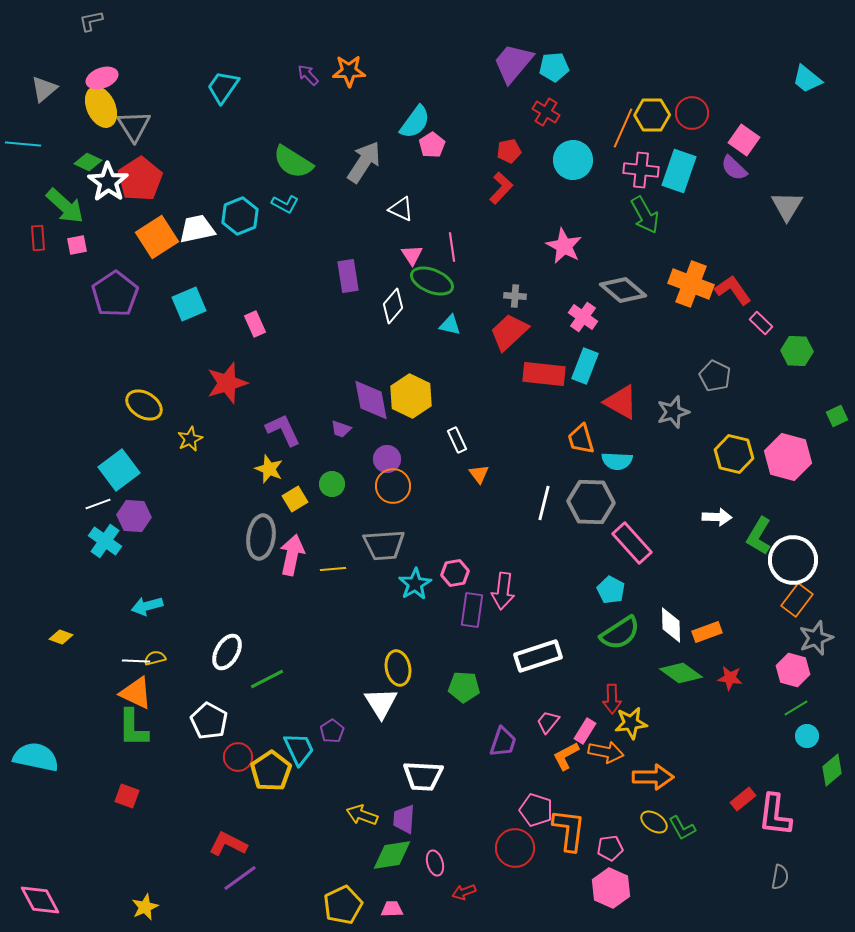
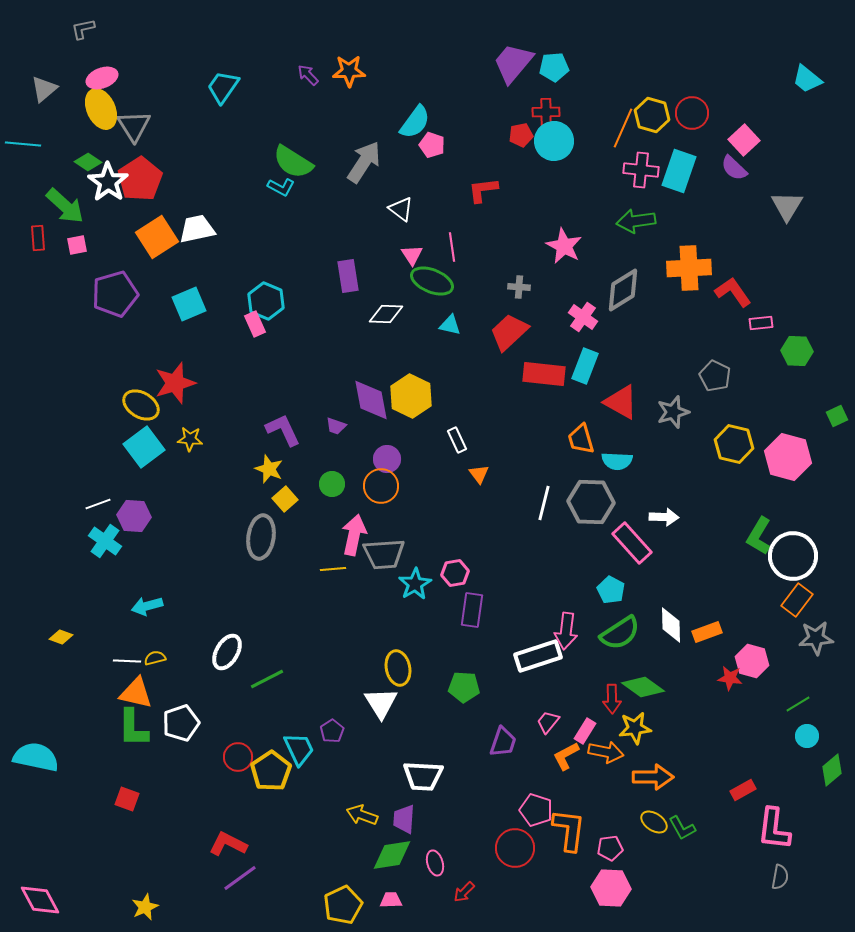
gray L-shape at (91, 21): moved 8 px left, 8 px down
yellow ellipse at (101, 107): moved 2 px down
red cross at (546, 112): rotated 32 degrees counterclockwise
yellow hexagon at (652, 115): rotated 16 degrees clockwise
pink square at (744, 140): rotated 12 degrees clockwise
pink pentagon at (432, 145): rotated 20 degrees counterclockwise
red pentagon at (509, 151): moved 12 px right, 16 px up
cyan circle at (573, 160): moved 19 px left, 19 px up
green diamond at (88, 162): rotated 8 degrees clockwise
red L-shape at (501, 188): moved 18 px left, 2 px down; rotated 140 degrees counterclockwise
cyan L-shape at (285, 204): moved 4 px left, 17 px up
white triangle at (401, 209): rotated 12 degrees clockwise
green arrow at (645, 215): moved 9 px left, 6 px down; rotated 111 degrees clockwise
cyan hexagon at (240, 216): moved 26 px right, 85 px down; rotated 15 degrees counterclockwise
orange cross at (691, 284): moved 2 px left, 16 px up; rotated 24 degrees counterclockwise
gray diamond at (623, 290): rotated 72 degrees counterclockwise
red L-shape at (733, 290): moved 2 px down
purple pentagon at (115, 294): rotated 18 degrees clockwise
gray cross at (515, 296): moved 4 px right, 9 px up
white diamond at (393, 306): moved 7 px left, 8 px down; rotated 52 degrees clockwise
pink rectangle at (761, 323): rotated 50 degrees counterclockwise
red star at (227, 383): moved 52 px left
yellow ellipse at (144, 405): moved 3 px left
purple trapezoid at (341, 429): moved 5 px left, 3 px up
yellow star at (190, 439): rotated 30 degrees clockwise
yellow hexagon at (734, 454): moved 10 px up
cyan square at (119, 470): moved 25 px right, 23 px up
orange circle at (393, 486): moved 12 px left
yellow square at (295, 499): moved 10 px left; rotated 10 degrees counterclockwise
white arrow at (717, 517): moved 53 px left
gray trapezoid at (384, 545): moved 9 px down
pink arrow at (292, 555): moved 62 px right, 20 px up
white circle at (793, 560): moved 4 px up
pink arrow at (503, 591): moved 63 px right, 40 px down
gray star at (816, 638): rotated 16 degrees clockwise
white line at (136, 661): moved 9 px left
pink hexagon at (793, 670): moved 41 px left, 9 px up
green diamond at (681, 673): moved 38 px left, 14 px down
orange triangle at (136, 693): rotated 12 degrees counterclockwise
green line at (796, 708): moved 2 px right, 4 px up
white pentagon at (209, 721): moved 28 px left, 2 px down; rotated 24 degrees clockwise
yellow star at (631, 723): moved 4 px right, 5 px down
red square at (127, 796): moved 3 px down
red rectangle at (743, 799): moved 9 px up; rotated 10 degrees clockwise
pink L-shape at (775, 815): moved 1 px left, 14 px down
pink hexagon at (611, 888): rotated 21 degrees counterclockwise
red arrow at (464, 892): rotated 25 degrees counterclockwise
pink trapezoid at (392, 909): moved 1 px left, 9 px up
